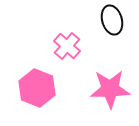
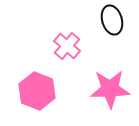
pink hexagon: moved 3 px down
